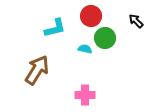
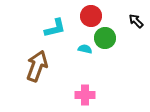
brown arrow: moved 4 px up; rotated 12 degrees counterclockwise
